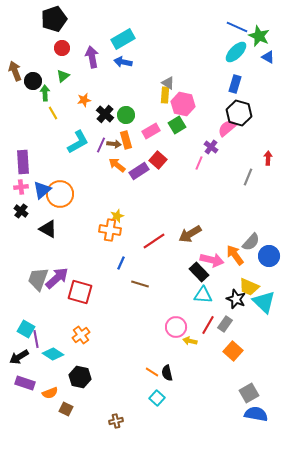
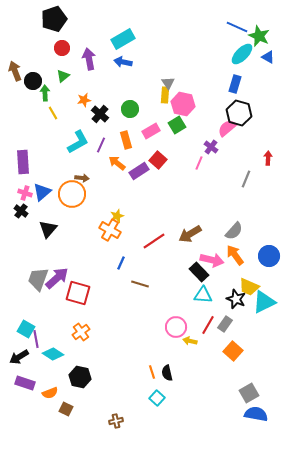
cyan ellipse at (236, 52): moved 6 px right, 2 px down
purple arrow at (92, 57): moved 3 px left, 2 px down
gray triangle at (168, 83): rotated 24 degrees clockwise
black cross at (105, 114): moved 5 px left
green circle at (126, 115): moved 4 px right, 6 px up
brown arrow at (114, 144): moved 32 px left, 34 px down
orange arrow at (117, 165): moved 2 px up
gray line at (248, 177): moved 2 px left, 2 px down
pink cross at (21, 187): moved 4 px right, 6 px down; rotated 24 degrees clockwise
blue triangle at (42, 190): moved 2 px down
orange circle at (60, 194): moved 12 px right
black triangle at (48, 229): rotated 42 degrees clockwise
orange cross at (110, 230): rotated 20 degrees clockwise
gray semicircle at (251, 242): moved 17 px left, 11 px up
red square at (80, 292): moved 2 px left, 1 px down
cyan triangle at (264, 302): rotated 50 degrees clockwise
orange cross at (81, 335): moved 3 px up
orange line at (152, 372): rotated 40 degrees clockwise
